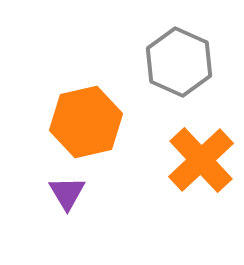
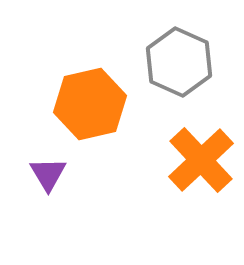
orange hexagon: moved 4 px right, 18 px up
purple triangle: moved 19 px left, 19 px up
